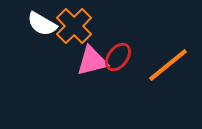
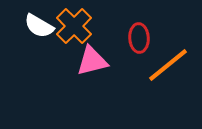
white semicircle: moved 3 px left, 2 px down
red ellipse: moved 21 px right, 19 px up; rotated 40 degrees counterclockwise
